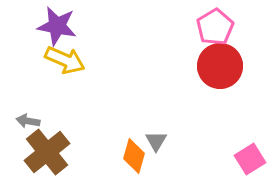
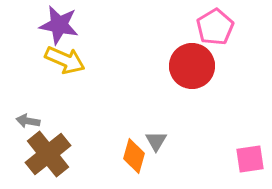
purple star: moved 2 px right, 1 px up
red circle: moved 28 px left
brown cross: moved 1 px right, 2 px down
pink square: rotated 24 degrees clockwise
